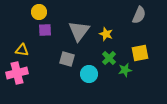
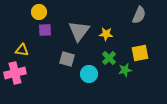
yellow star: rotated 16 degrees counterclockwise
pink cross: moved 2 px left
